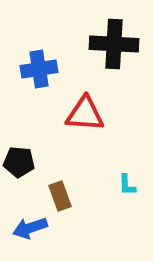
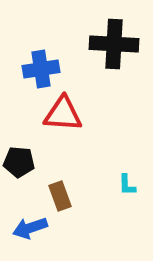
blue cross: moved 2 px right
red triangle: moved 22 px left
